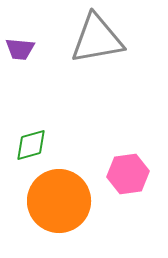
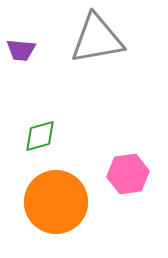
purple trapezoid: moved 1 px right, 1 px down
green diamond: moved 9 px right, 9 px up
orange circle: moved 3 px left, 1 px down
